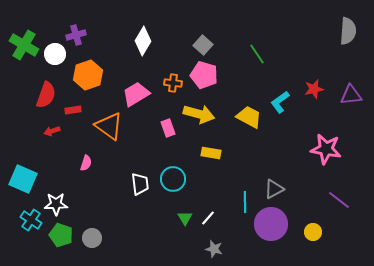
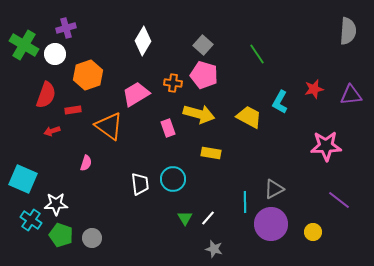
purple cross: moved 10 px left, 7 px up
cyan L-shape: rotated 25 degrees counterclockwise
pink star: moved 3 px up; rotated 12 degrees counterclockwise
